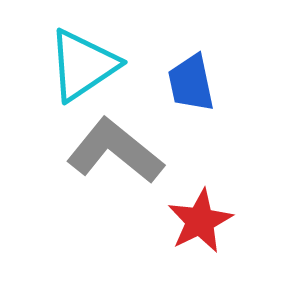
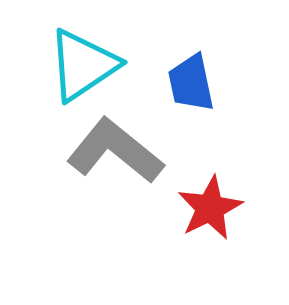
red star: moved 10 px right, 13 px up
